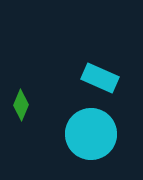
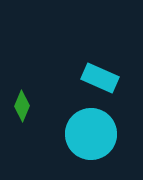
green diamond: moved 1 px right, 1 px down
